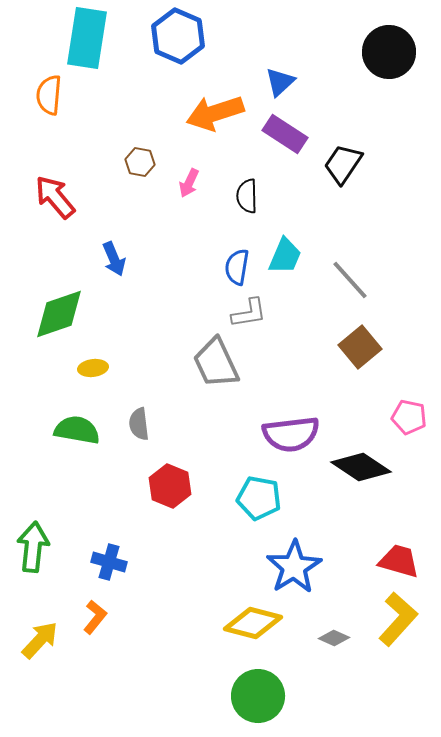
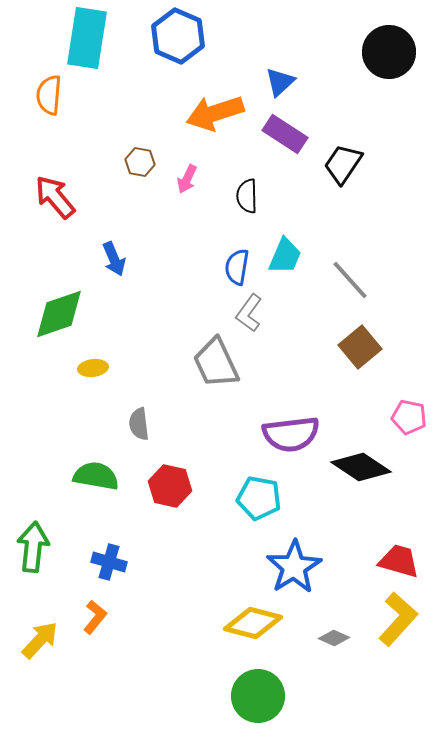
pink arrow: moved 2 px left, 4 px up
gray L-shape: rotated 135 degrees clockwise
green semicircle: moved 19 px right, 46 px down
red hexagon: rotated 9 degrees counterclockwise
